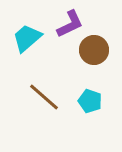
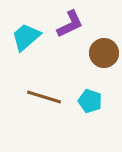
cyan trapezoid: moved 1 px left, 1 px up
brown circle: moved 10 px right, 3 px down
brown line: rotated 24 degrees counterclockwise
